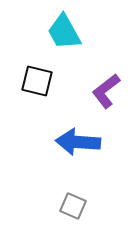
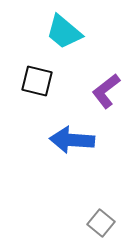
cyan trapezoid: rotated 21 degrees counterclockwise
blue arrow: moved 6 px left, 2 px up
gray square: moved 28 px right, 17 px down; rotated 16 degrees clockwise
